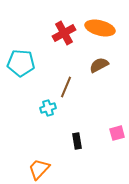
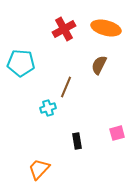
orange ellipse: moved 6 px right
red cross: moved 4 px up
brown semicircle: rotated 36 degrees counterclockwise
